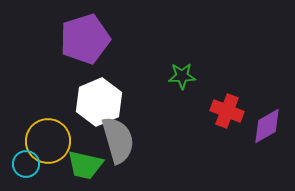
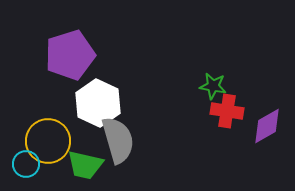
purple pentagon: moved 15 px left, 16 px down
green star: moved 31 px right, 10 px down; rotated 12 degrees clockwise
white hexagon: moved 1 px left, 1 px down; rotated 12 degrees counterclockwise
red cross: rotated 12 degrees counterclockwise
